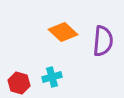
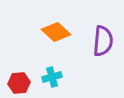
orange diamond: moved 7 px left
red hexagon: rotated 20 degrees counterclockwise
